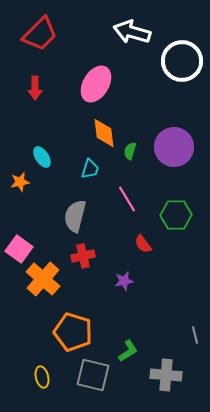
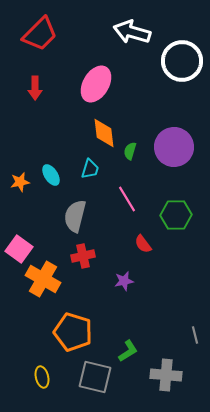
cyan ellipse: moved 9 px right, 18 px down
orange cross: rotated 12 degrees counterclockwise
gray square: moved 2 px right, 2 px down
